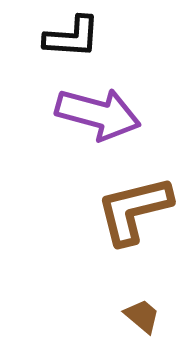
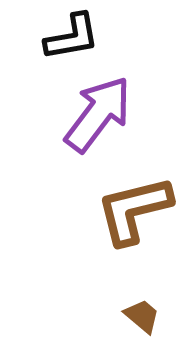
black L-shape: rotated 14 degrees counterclockwise
purple arrow: rotated 68 degrees counterclockwise
